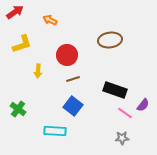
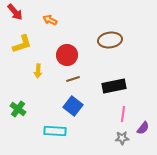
red arrow: rotated 84 degrees clockwise
black rectangle: moved 1 px left, 4 px up; rotated 30 degrees counterclockwise
purple semicircle: moved 23 px down
pink line: moved 2 px left, 1 px down; rotated 63 degrees clockwise
